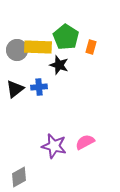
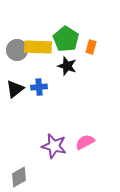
green pentagon: moved 2 px down
black star: moved 8 px right, 1 px down
